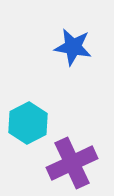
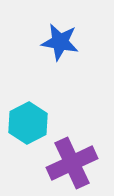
blue star: moved 13 px left, 5 px up
